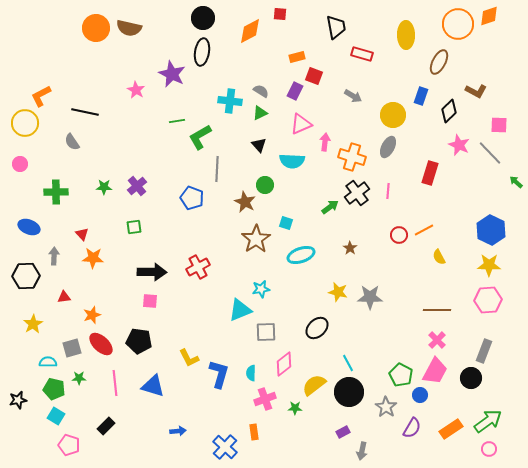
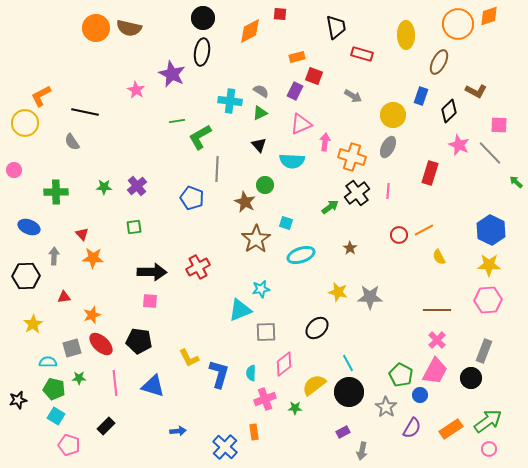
pink circle at (20, 164): moved 6 px left, 6 px down
